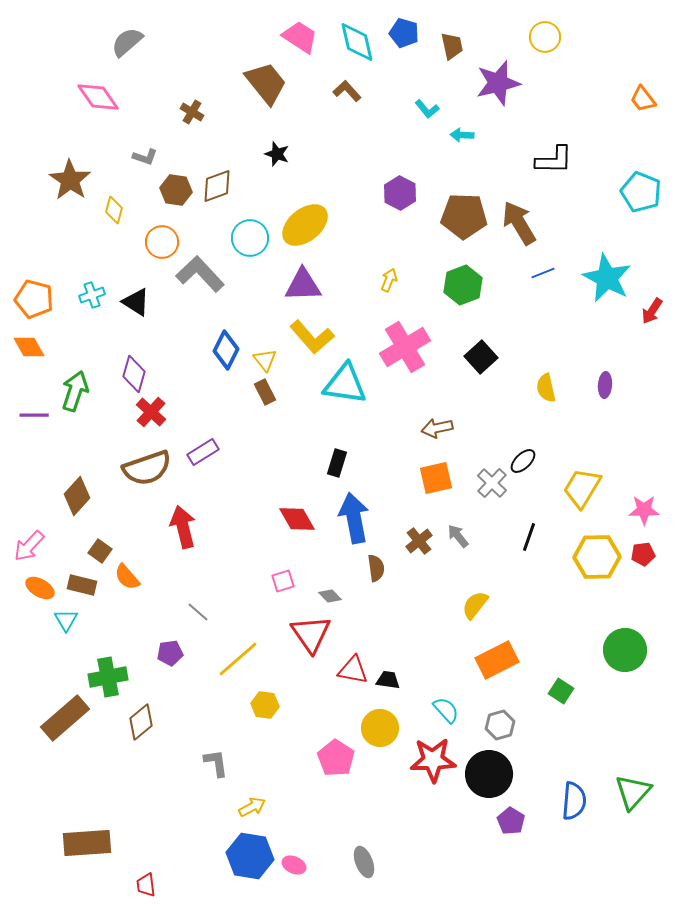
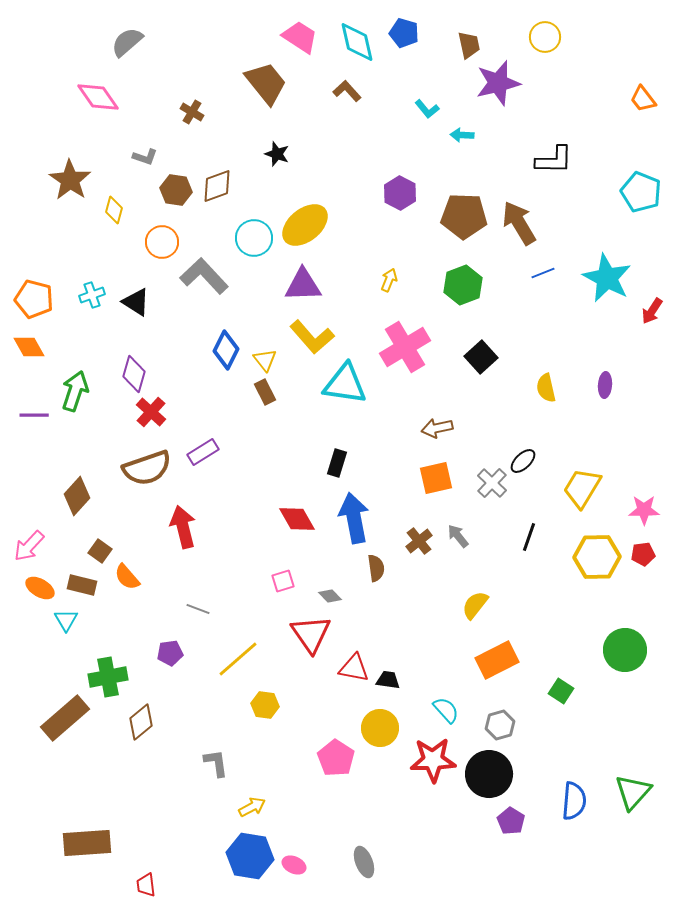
brown trapezoid at (452, 46): moved 17 px right, 1 px up
cyan circle at (250, 238): moved 4 px right
gray L-shape at (200, 274): moved 4 px right, 2 px down
gray line at (198, 612): moved 3 px up; rotated 20 degrees counterclockwise
red triangle at (353, 670): moved 1 px right, 2 px up
